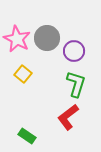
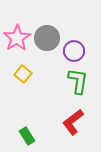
pink star: moved 1 px up; rotated 12 degrees clockwise
green L-shape: moved 2 px right, 3 px up; rotated 8 degrees counterclockwise
red L-shape: moved 5 px right, 5 px down
green rectangle: rotated 24 degrees clockwise
